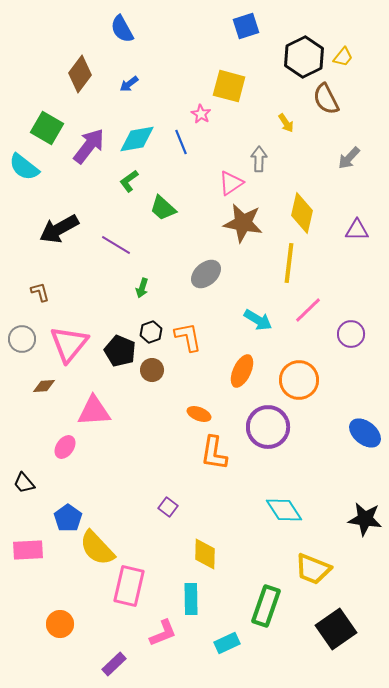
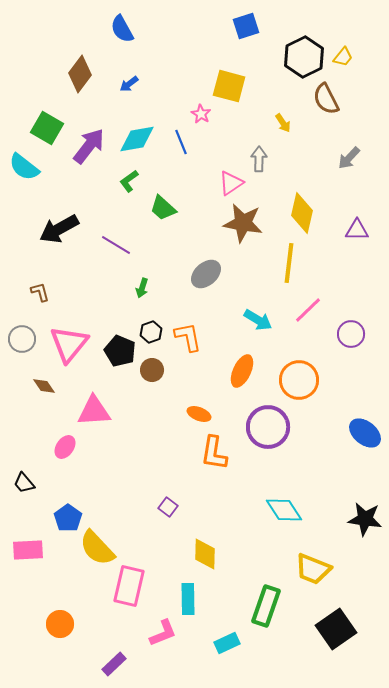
yellow arrow at (286, 123): moved 3 px left
brown diamond at (44, 386): rotated 60 degrees clockwise
cyan rectangle at (191, 599): moved 3 px left
